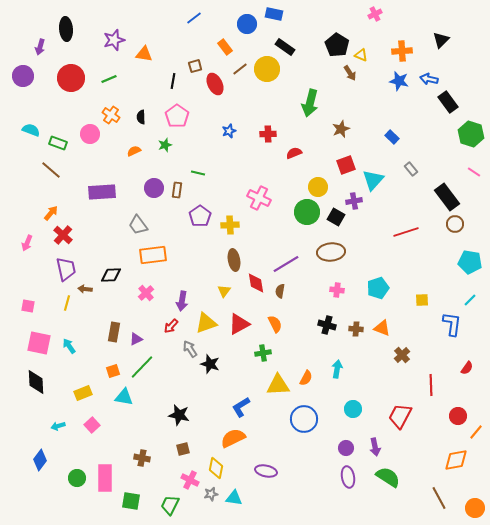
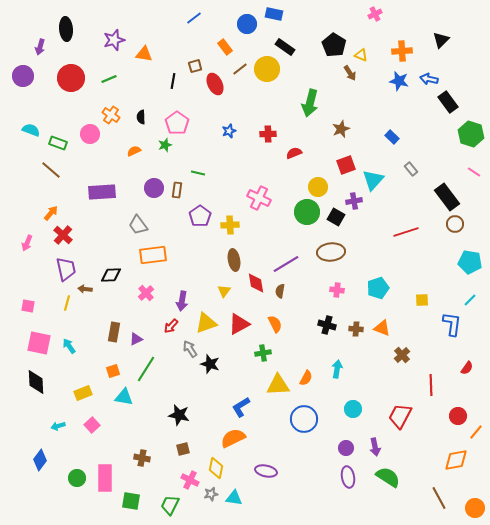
black pentagon at (337, 45): moved 3 px left
pink pentagon at (177, 116): moved 7 px down
green line at (142, 367): moved 4 px right, 2 px down; rotated 12 degrees counterclockwise
